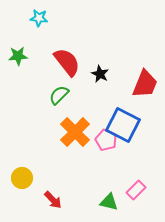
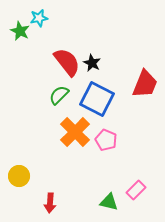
cyan star: rotated 18 degrees counterclockwise
green star: moved 2 px right, 25 px up; rotated 30 degrees clockwise
black star: moved 8 px left, 11 px up
blue square: moved 26 px left, 26 px up
yellow circle: moved 3 px left, 2 px up
red arrow: moved 3 px left, 3 px down; rotated 48 degrees clockwise
